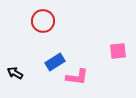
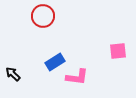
red circle: moved 5 px up
black arrow: moved 2 px left, 1 px down; rotated 14 degrees clockwise
